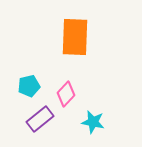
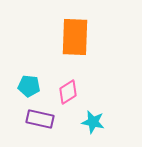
cyan pentagon: rotated 20 degrees clockwise
pink diamond: moved 2 px right, 2 px up; rotated 15 degrees clockwise
purple rectangle: rotated 52 degrees clockwise
